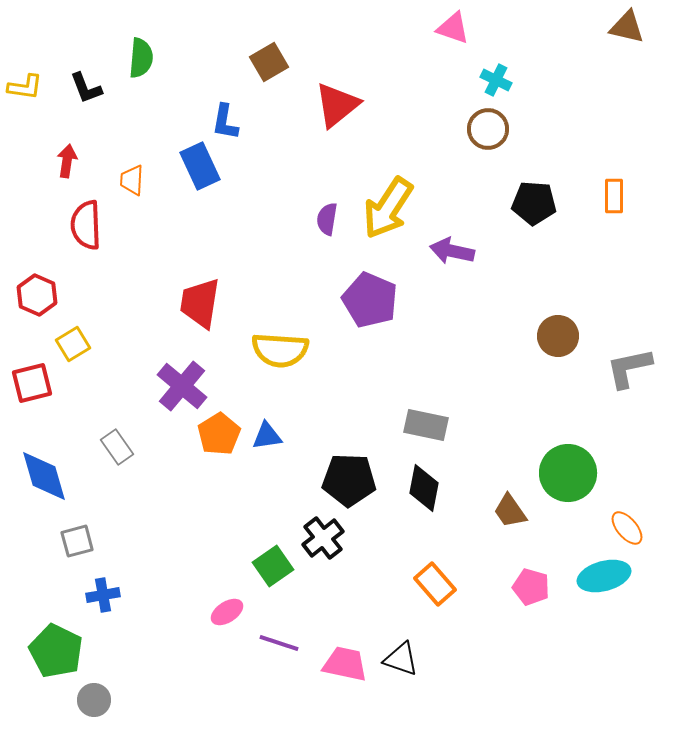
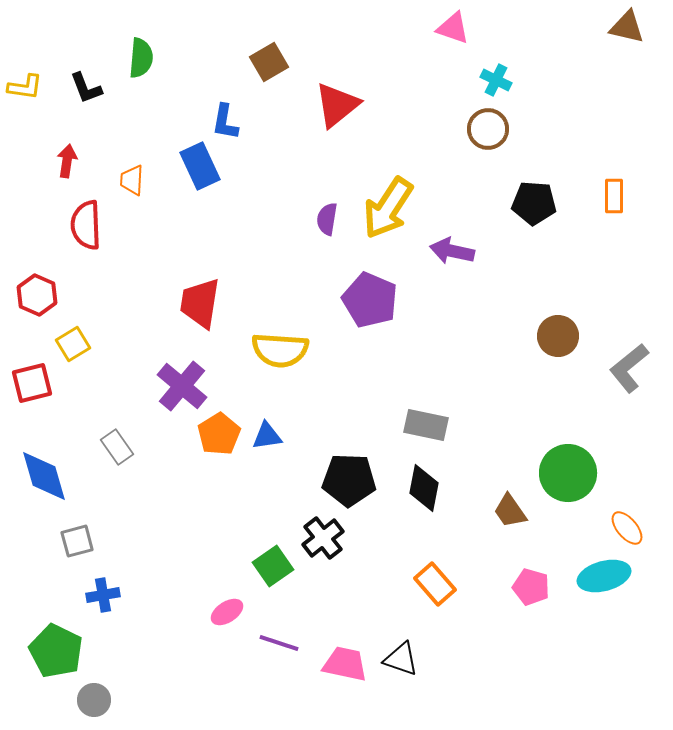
gray L-shape at (629, 368): rotated 27 degrees counterclockwise
